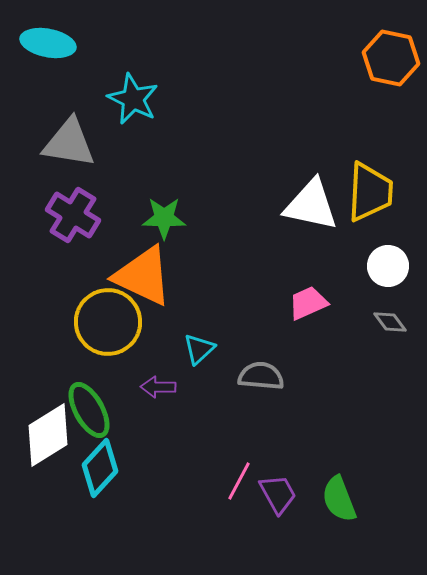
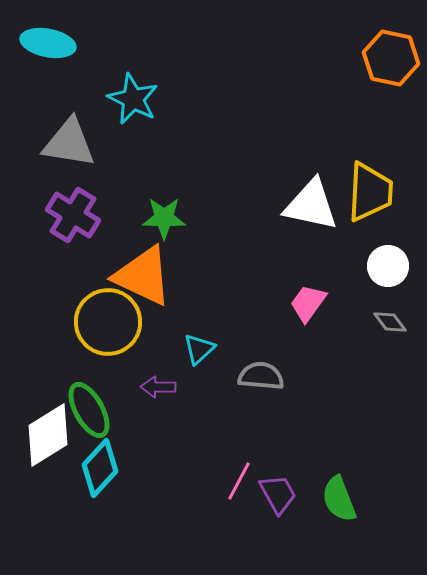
pink trapezoid: rotated 30 degrees counterclockwise
